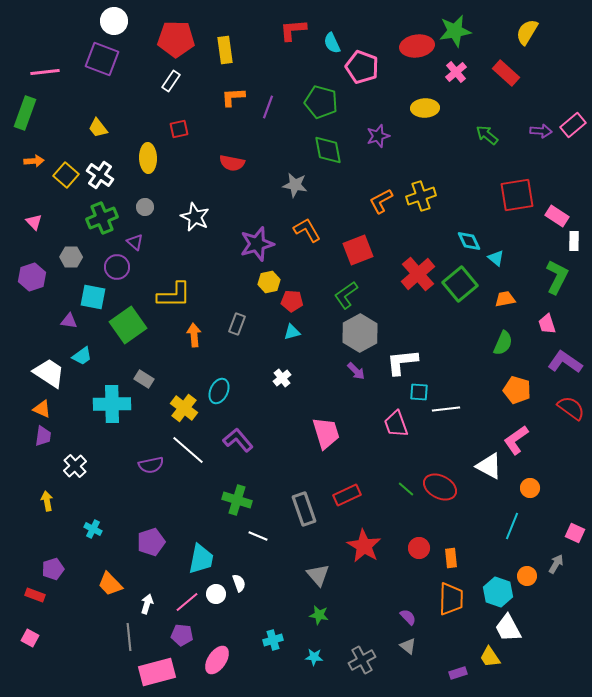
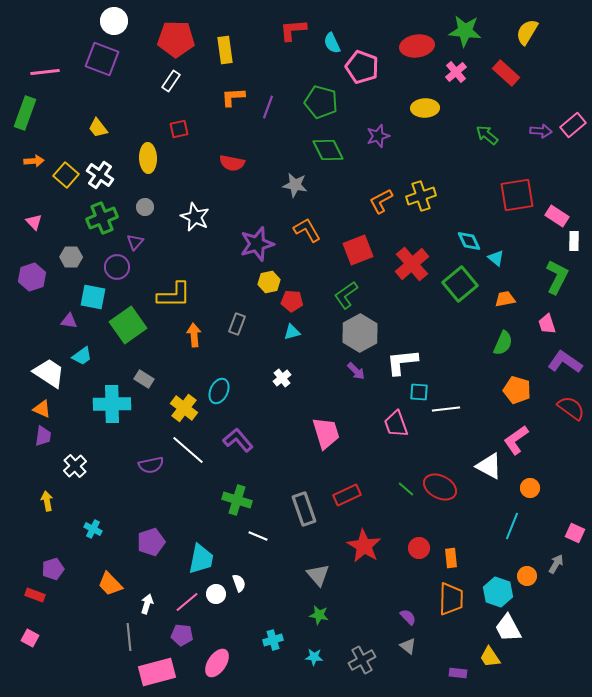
green star at (455, 31): moved 10 px right; rotated 16 degrees clockwise
green diamond at (328, 150): rotated 16 degrees counterclockwise
purple triangle at (135, 242): rotated 30 degrees clockwise
red cross at (418, 274): moved 6 px left, 10 px up
pink ellipse at (217, 660): moved 3 px down
purple rectangle at (458, 673): rotated 24 degrees clockwise
